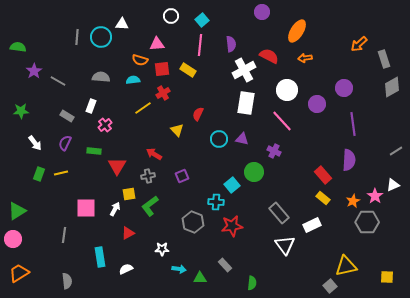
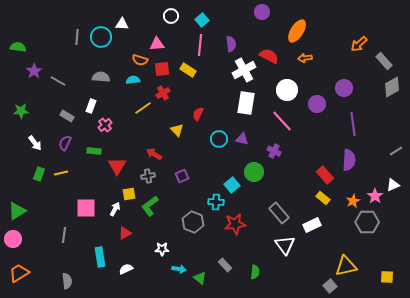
gray rectangle at (384, 59): moved 2 px down; rotated 24 degrees counterclockwise
red rectangle at (323, 175): moved 2 px right
red star at (232, 226): moved 3 px right, 2 px up
red triangle at (128, 233): moved 3 px left
green triangle at (200, 278): rotated 40 degrees clockwise
green semicircle at (252, 283): moved 3 px right, 11 px up
